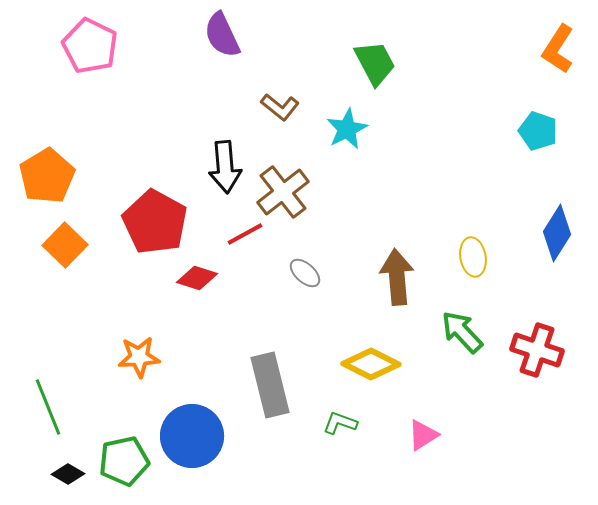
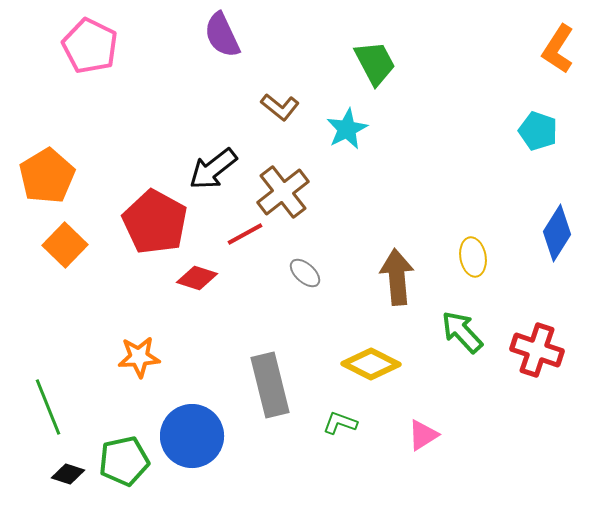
black arrow: moved 12 px left, 2 px down; rotated 57 degrees clockwise
black diamond: rotated 12 degrees counterclockwise
